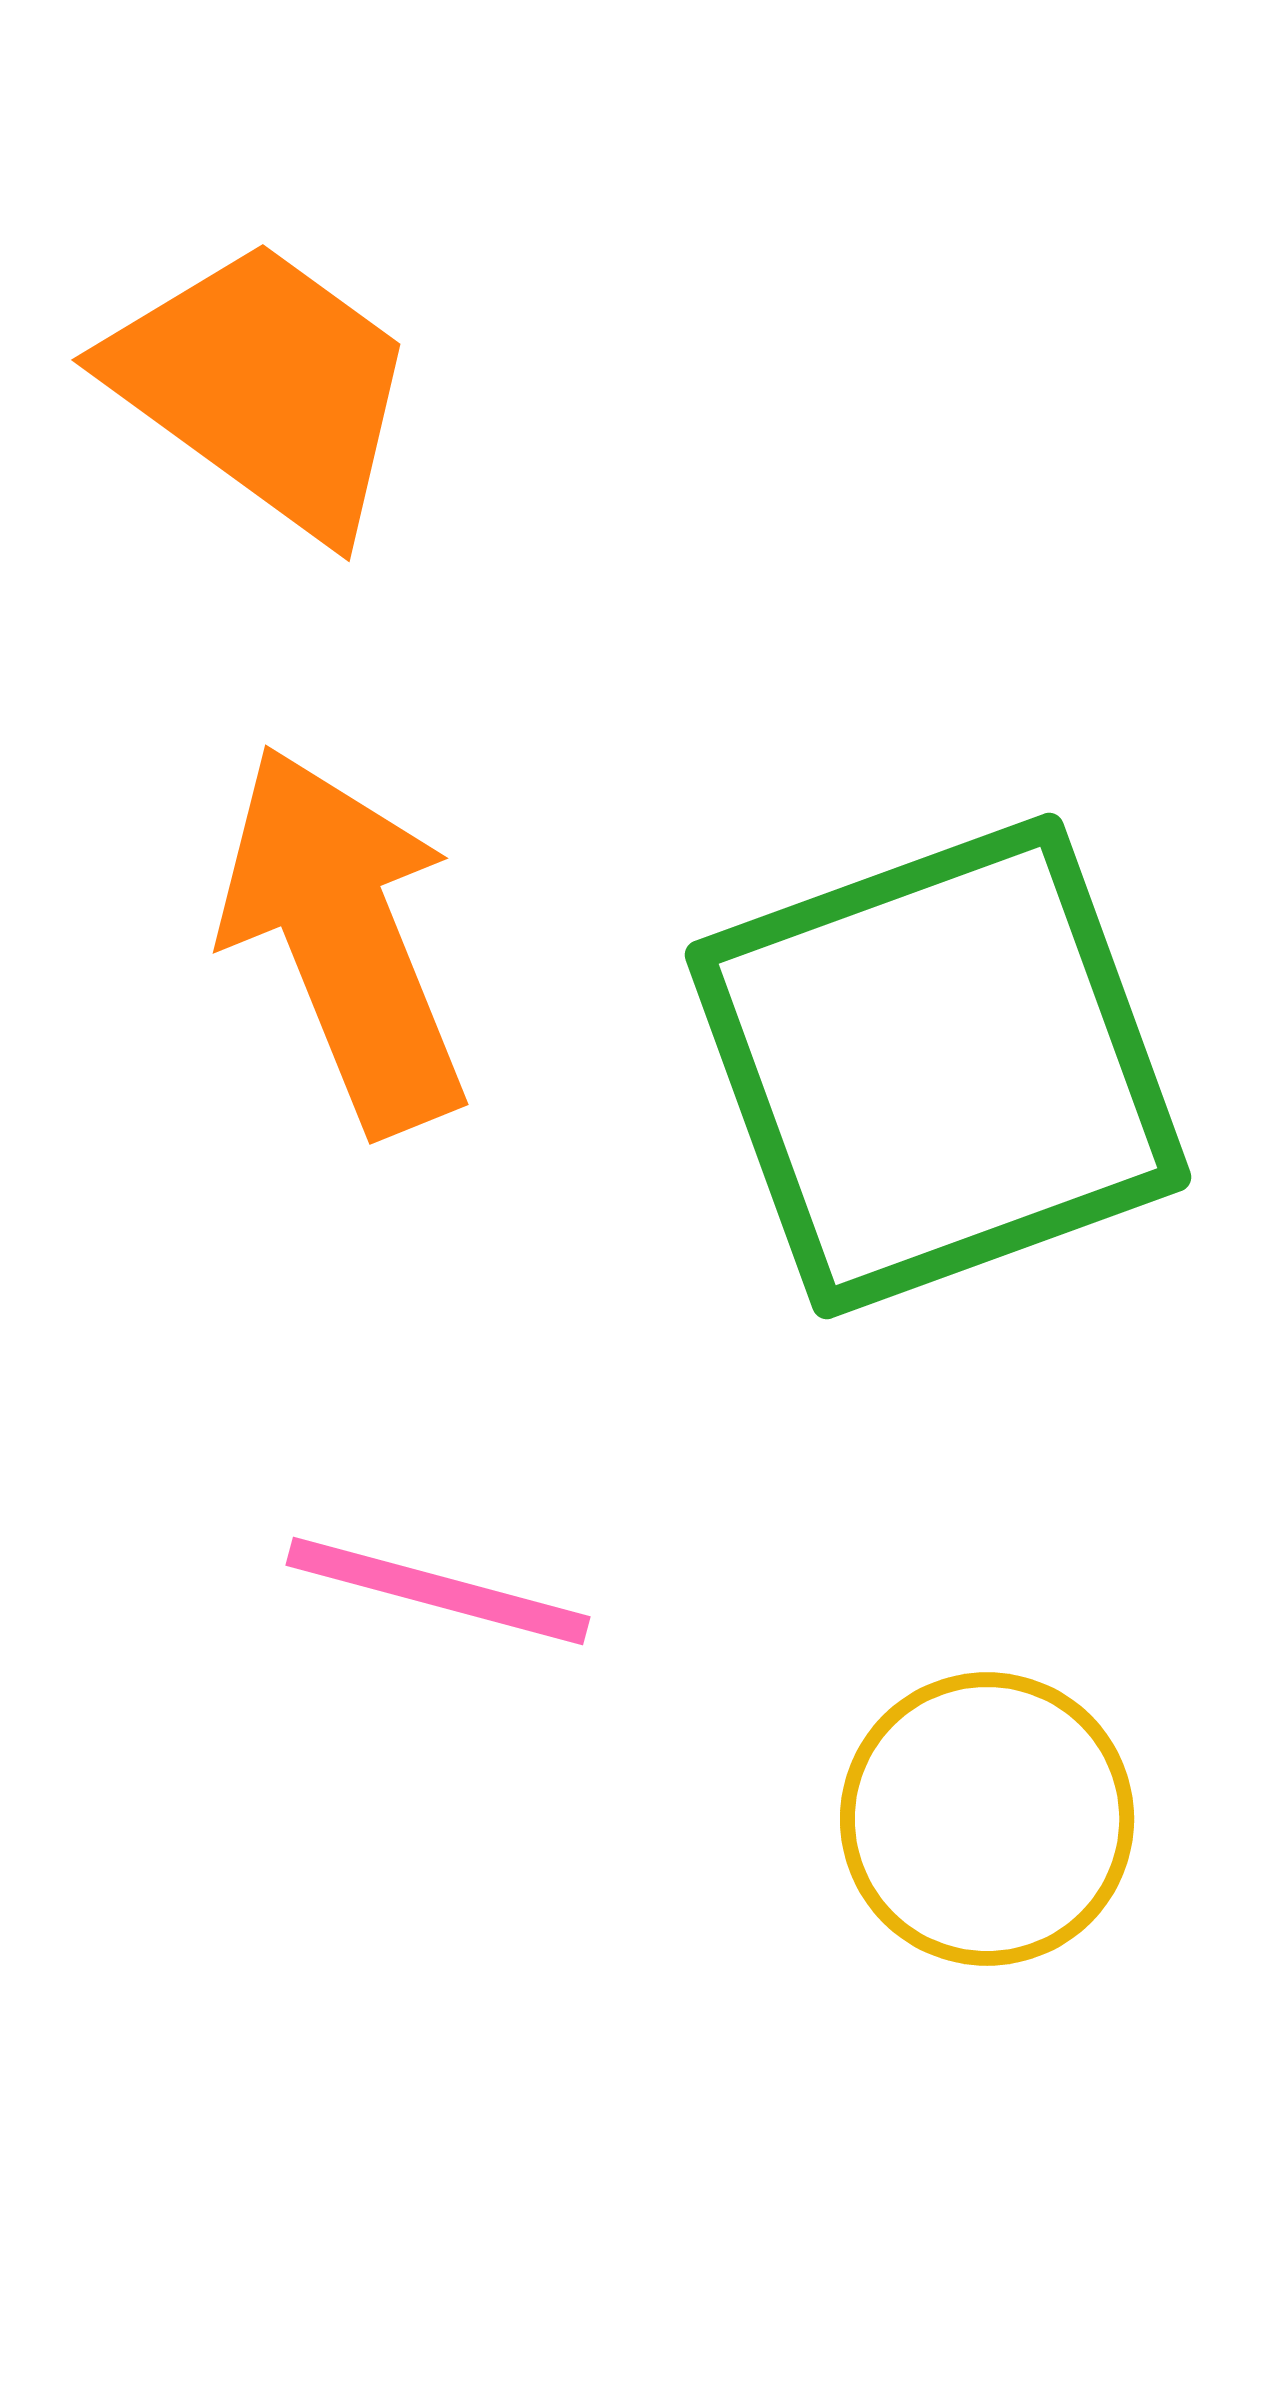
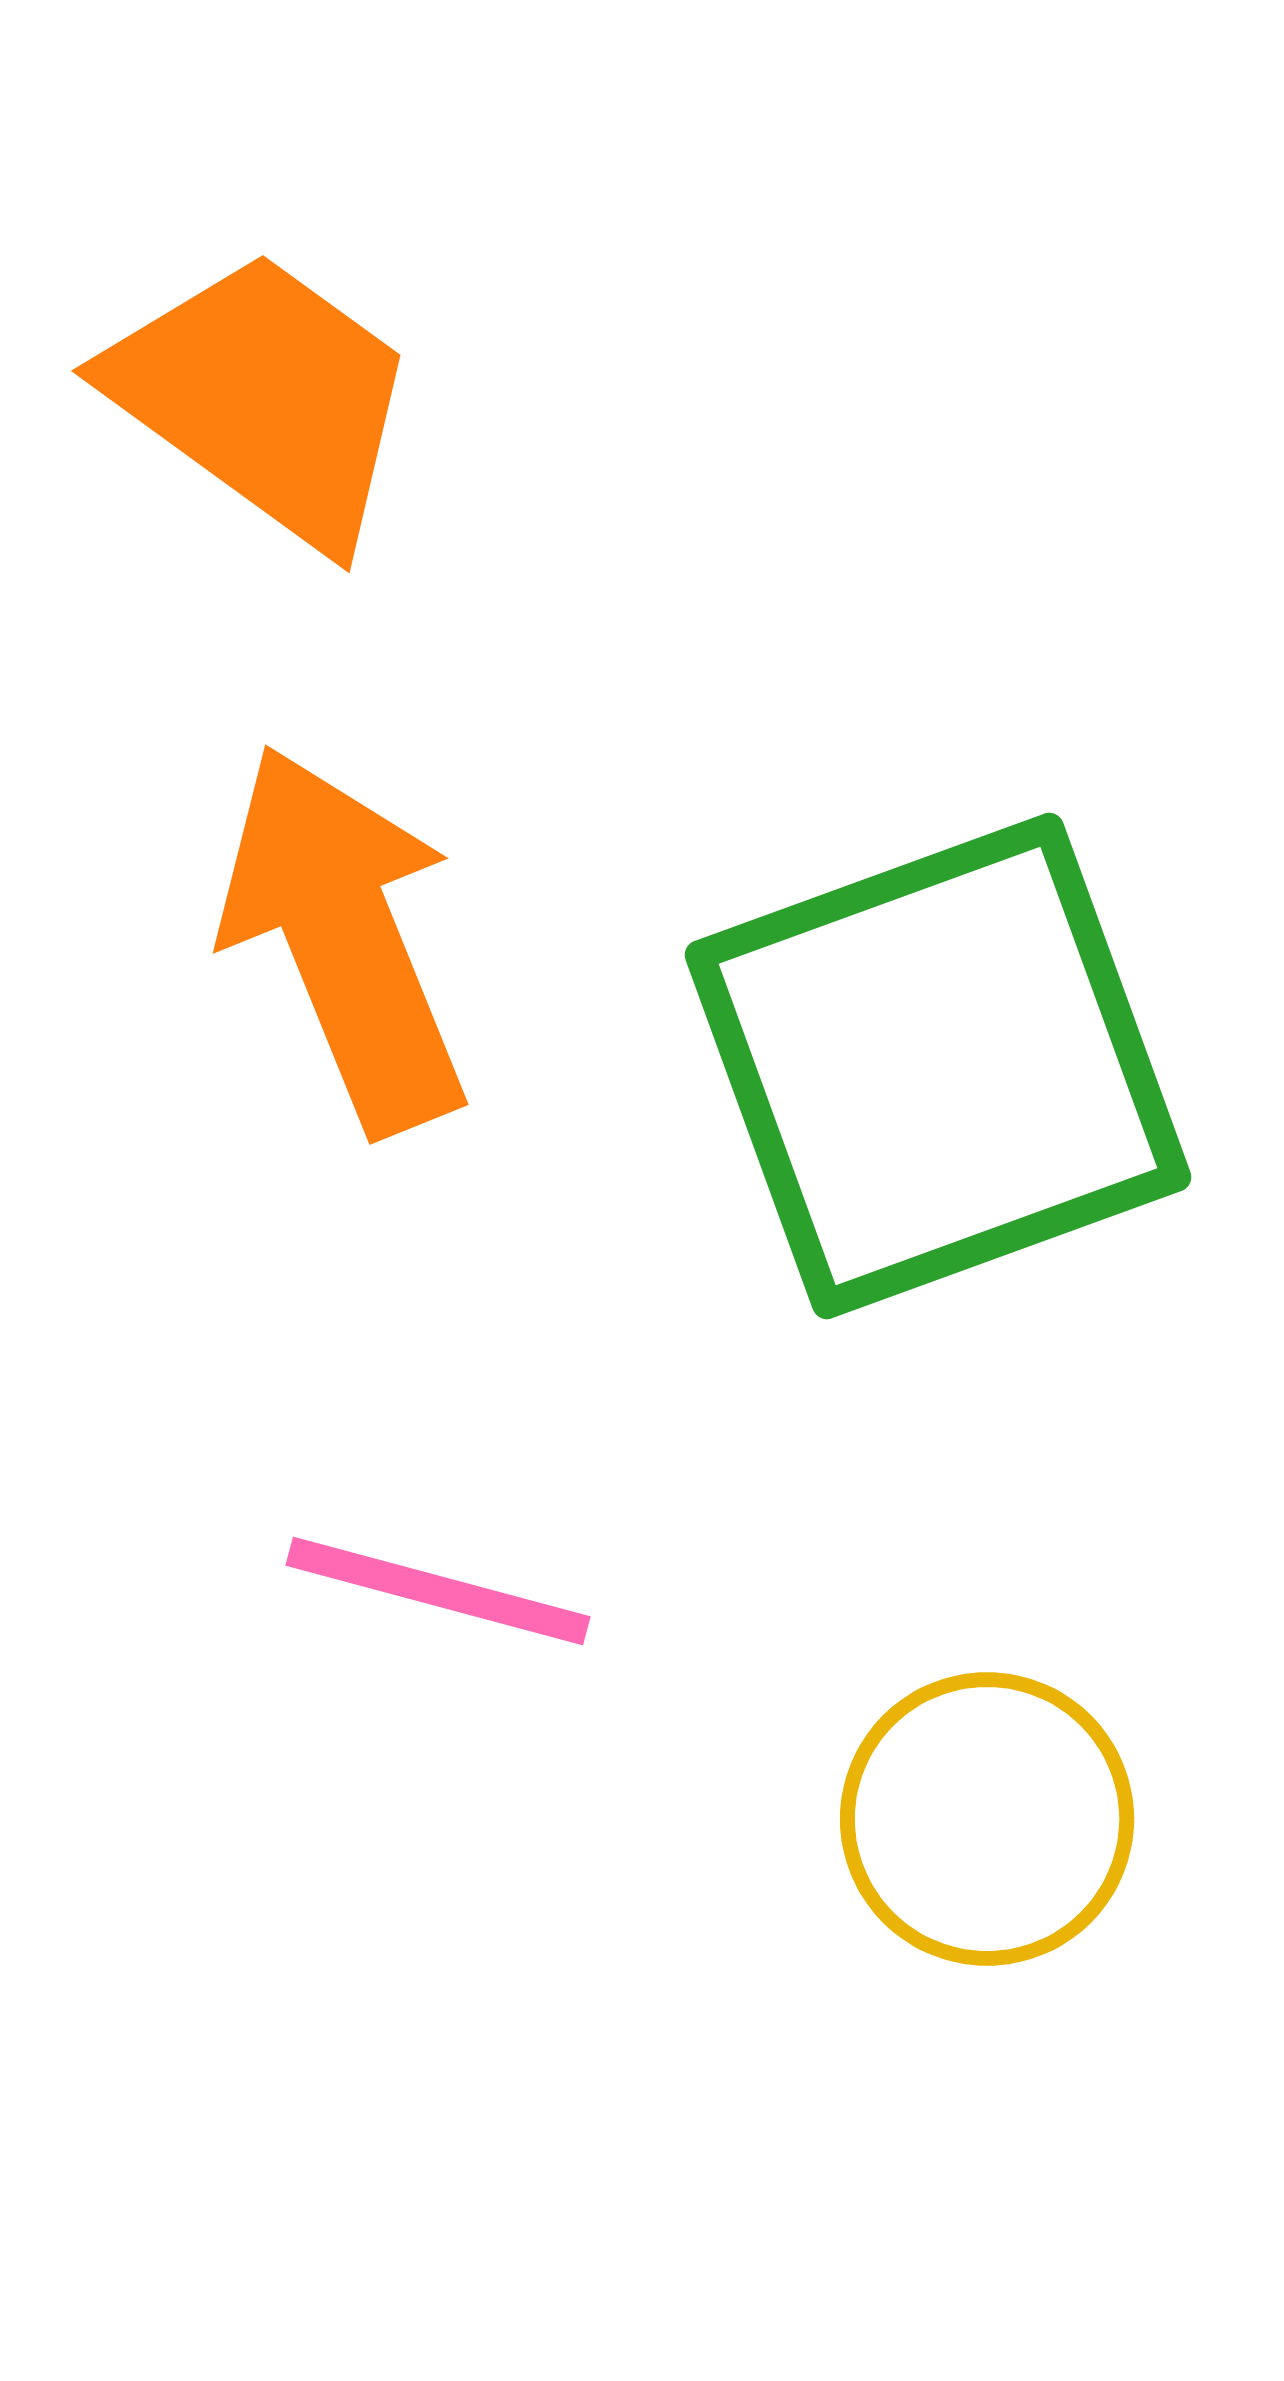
orange trapezoid: moved 11 px down
